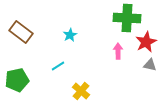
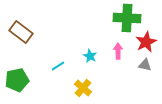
cyan star: moved 20 px right, 21 px down; rotated 16 degrees counterclockwise
gray triangle: moved 5 px left
yellow cross: moved 2 px right, 3 px up
